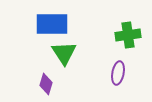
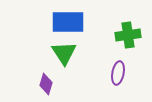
blue rectangle: moved 16 px right, 2 px up
